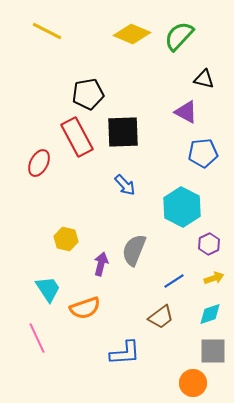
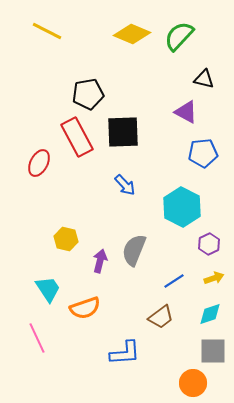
purple arrow: moved 1 px left, 3 px up
